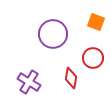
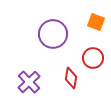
purple cross: rotated 15 degrees clockwise
